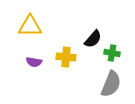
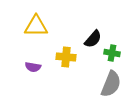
yellow triangle: moved 6 px right
purple semicircle: moved 1 px left, 5 px down
